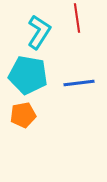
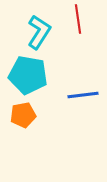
red line: moved 1 px right, 1 px down
blue line: moved 4 px right, 12 px down
